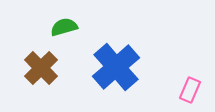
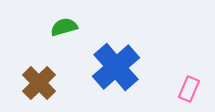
brown cross: moved 2 px left, 15 px down
pink rectangle: moved 1 px left, 1 px up
